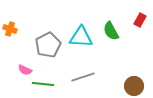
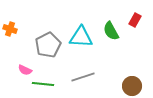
red rectangle: moved 5 px left
brown circle: moved 2 px left
